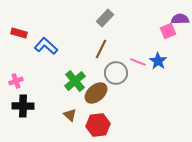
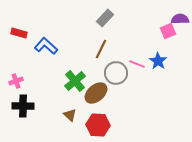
pink line: moved 1 px left, 2 px down
red hexagon: rotated 10 degrees clockwise
